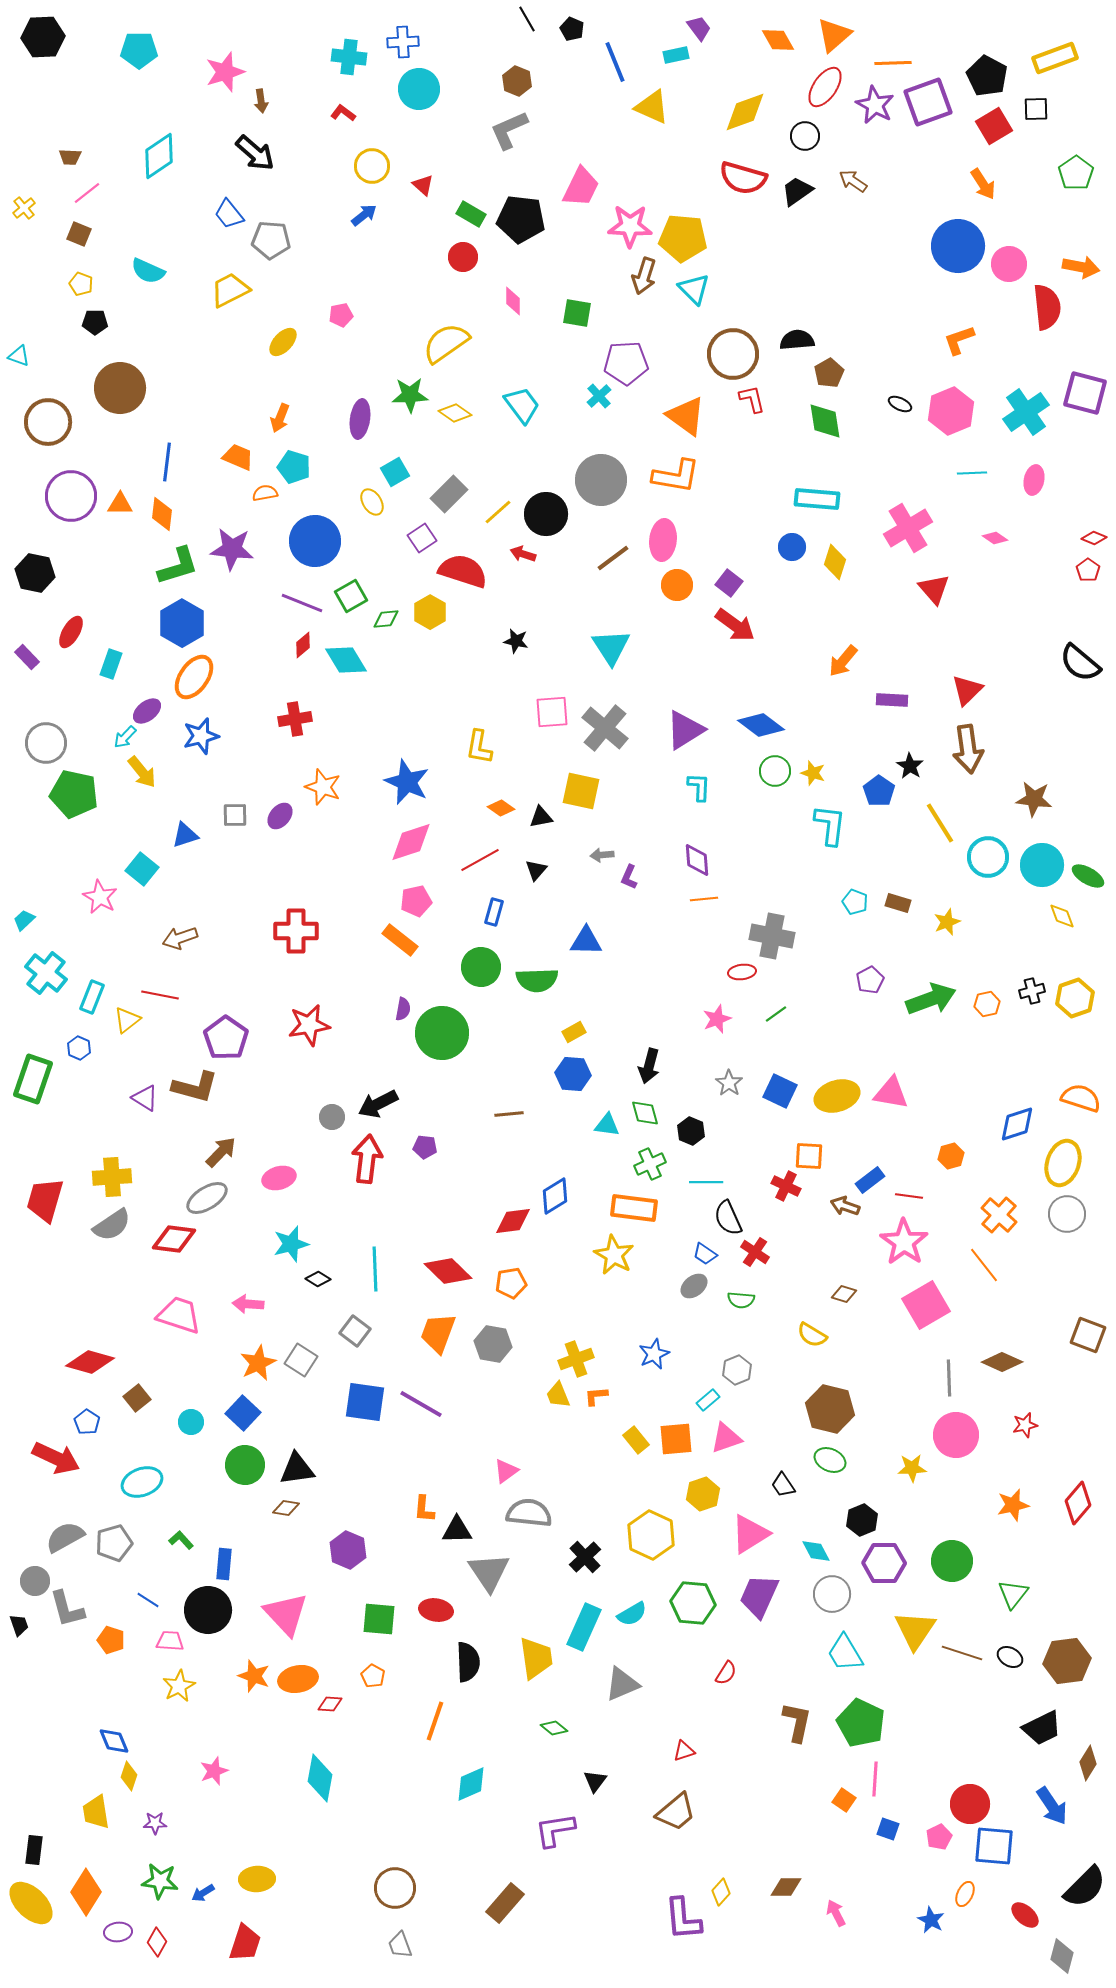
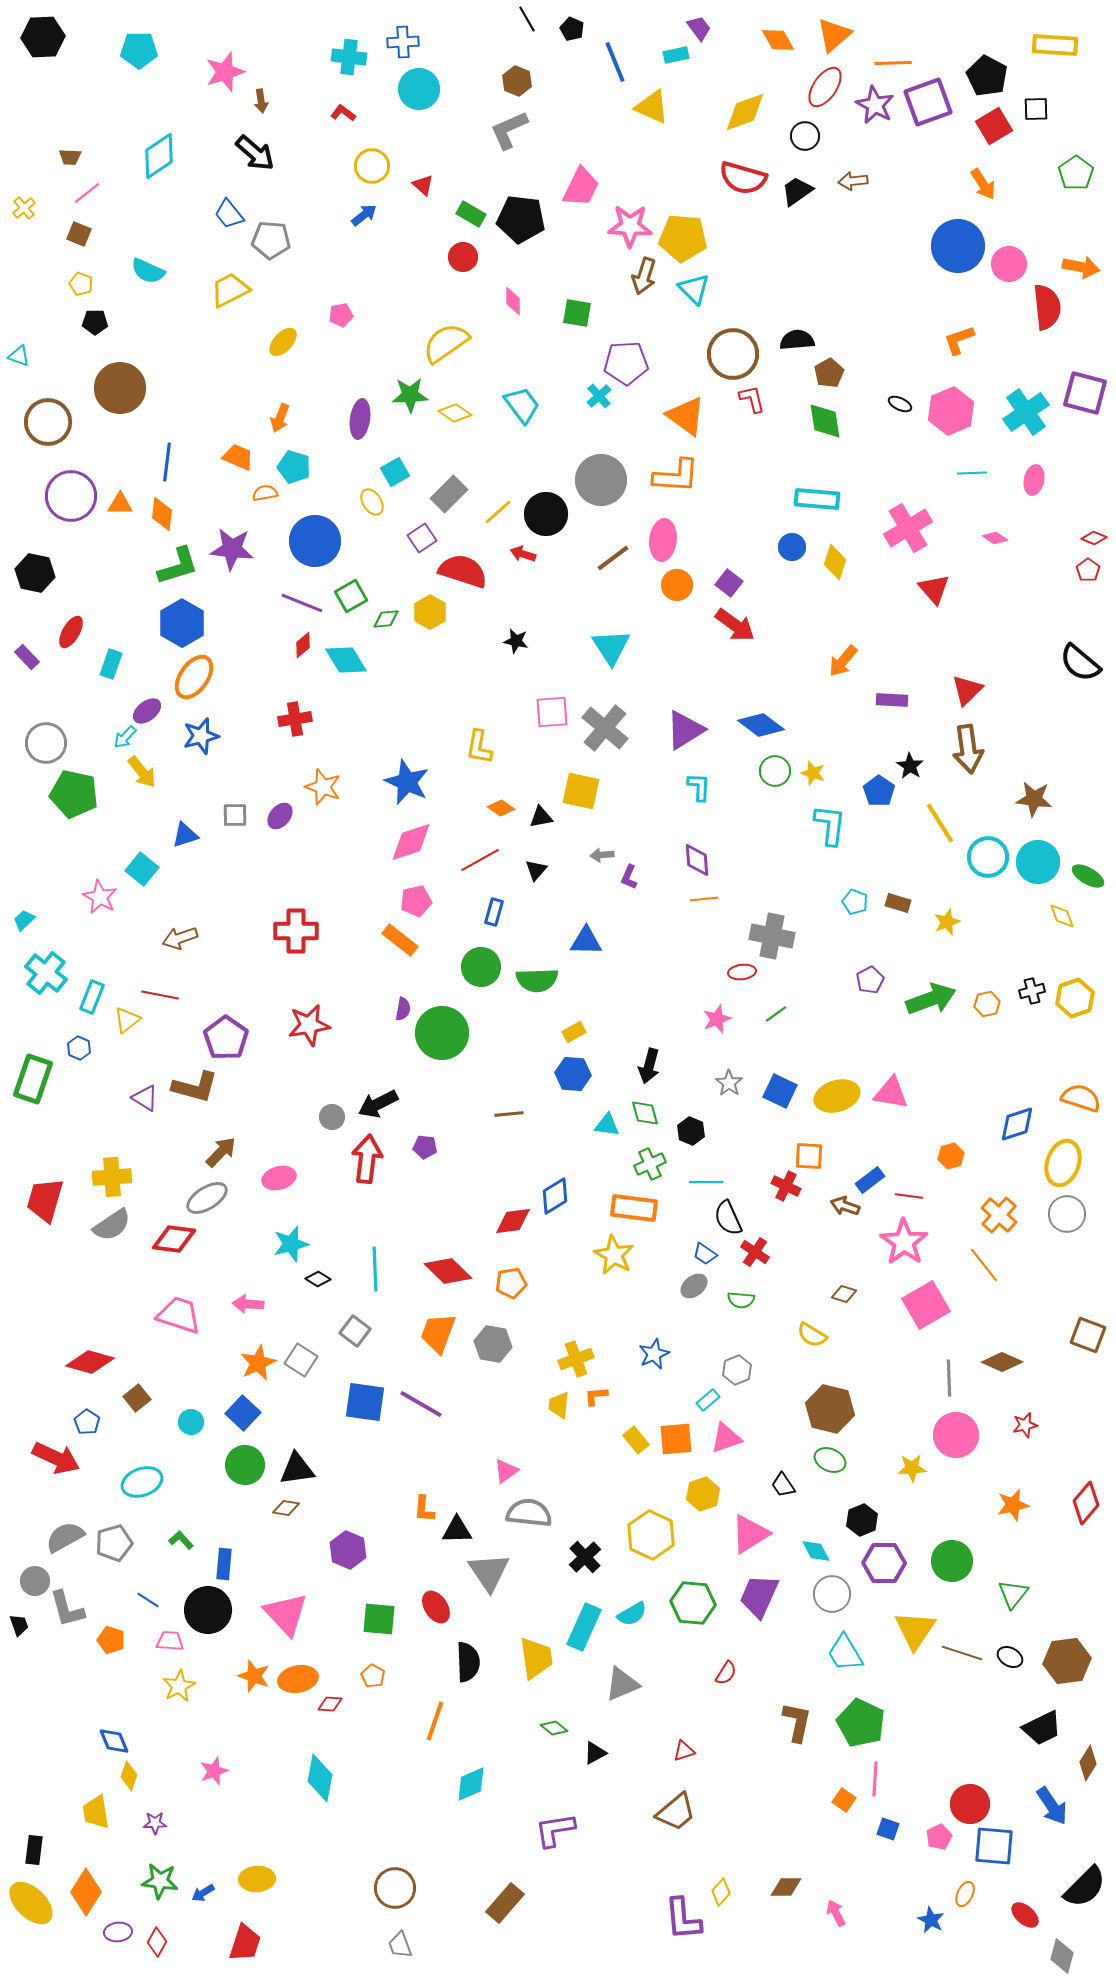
yellow rectangle at (1055, 58): moved 13 px up; rotated 24 degrees clockwise
brown arrow at (853, 181): rotated 40 degrees counterclockwise
orange L-shape at (676, 476): rotated 6 degrees counterclockwise
cyan circle at (1042, 865): moved 4 px left, 3 px up
yellow trapezoid at (558, 1395): moved 1 px right, 10 px down; rotated 28 degrees clockwise
red diamond at (1078, 1503): moved 8 px right
red ellipse at (436, 1610): moved 3 px up; rotated 48 degrees clockwise
black triangle at (595, 1781): moved 28 px up; rotated 25 degrees clockwise
